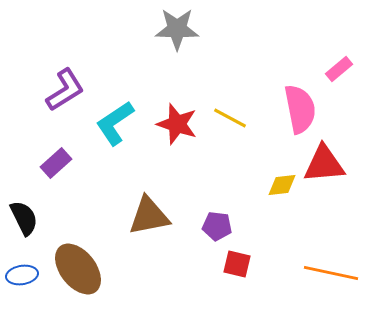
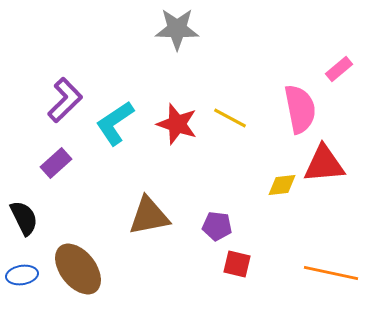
purple L-shape: moved 10 px down; rotated 12 degrees counterclockwise
